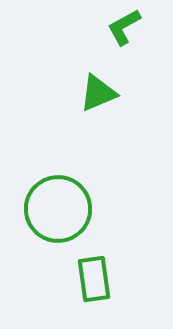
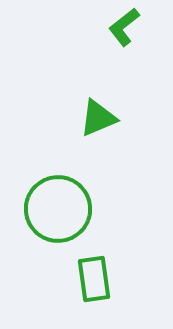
green L-shape: rotated 9 degrees counterclockwise
green triangle: moved 25 px down
